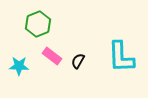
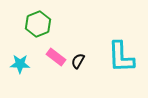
pink rectangle: moved 4 px right, 1 px down
cyan star: moved 1 px right, 2 px up
